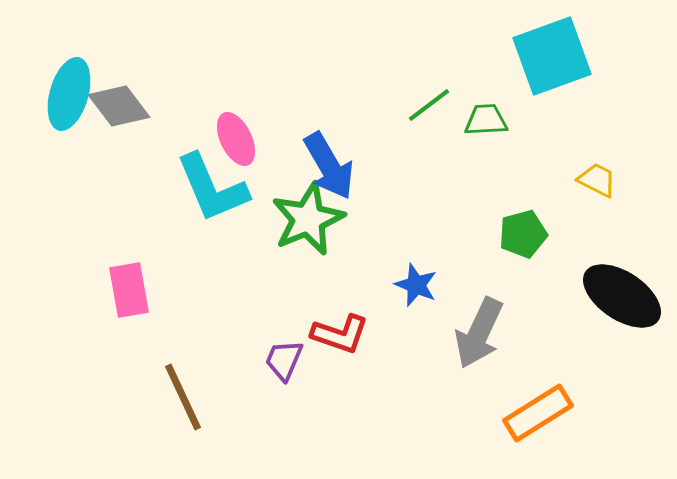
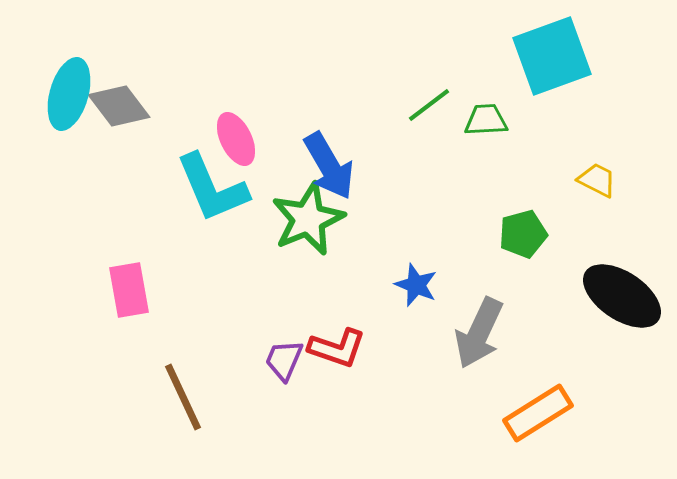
red L-shape: moved 3 px left, 14 px down
